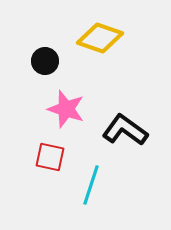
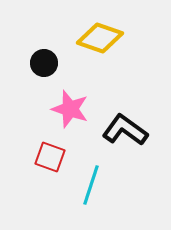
black circle: moved 1 px left, 2 px down
pink star: moved 4 px right
red square: rotated 8 degrees clockwise
